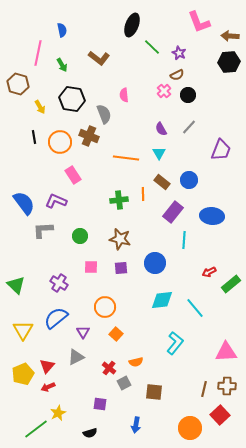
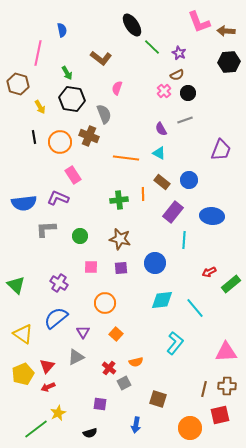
black ellipse at (132, 25): rotated 55 degrees counterclockwise
brown arrow at (230, 36): moved 4 px left, 5 px up
brown L-shape at (99, 58): moved 2 px right
green arrow at (62, 65): moved 5 px right, 8 px down
pink semicircle at (124, 95): moved 7 px left, 7 px up; rotated 24 degrees clockwise
black circle at (188, 95): moved 2 px up
gray line at (189, 127): moved 4 px left, 7 px up; rotated 28 degrees clockwise
cyan triangle at (159, 153): rotated 32 degrees counterclockwise
purple L-shape at (56, 201): moved 2 px right, 3 px up
blue semicircle at (24, 203): rotated 120 degrees clockwise
gray L-shape at (43, 230): moved 3 px right, 1 px up
orange circle at (105, 307): moved 4 px up
yellow triangle at (23, 330): moved 4 px down; rotated 25 degrees counterclockwise
brown square at (154, 392): moved 4 px right, 7 px down; rotated 12 degrees clockwise
red square at (220, 415): rotated 30 degrees clockwise
